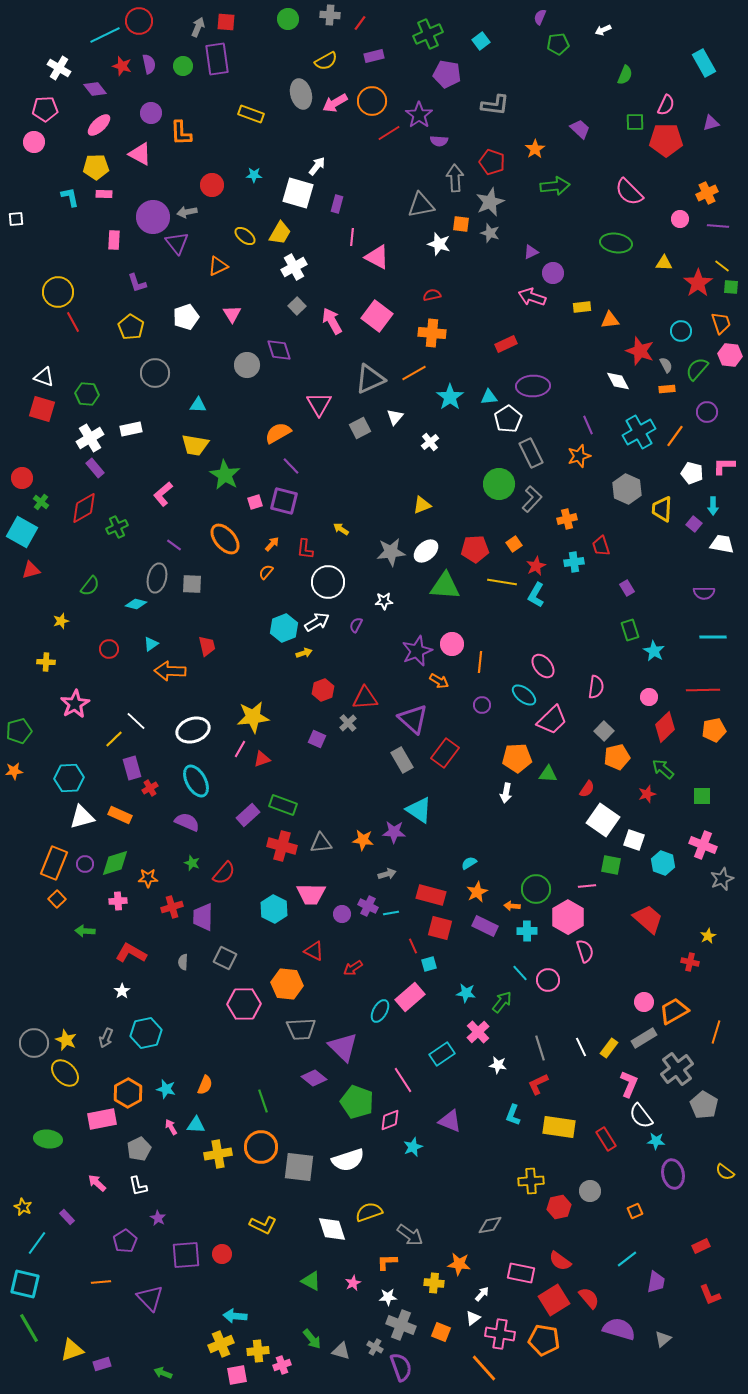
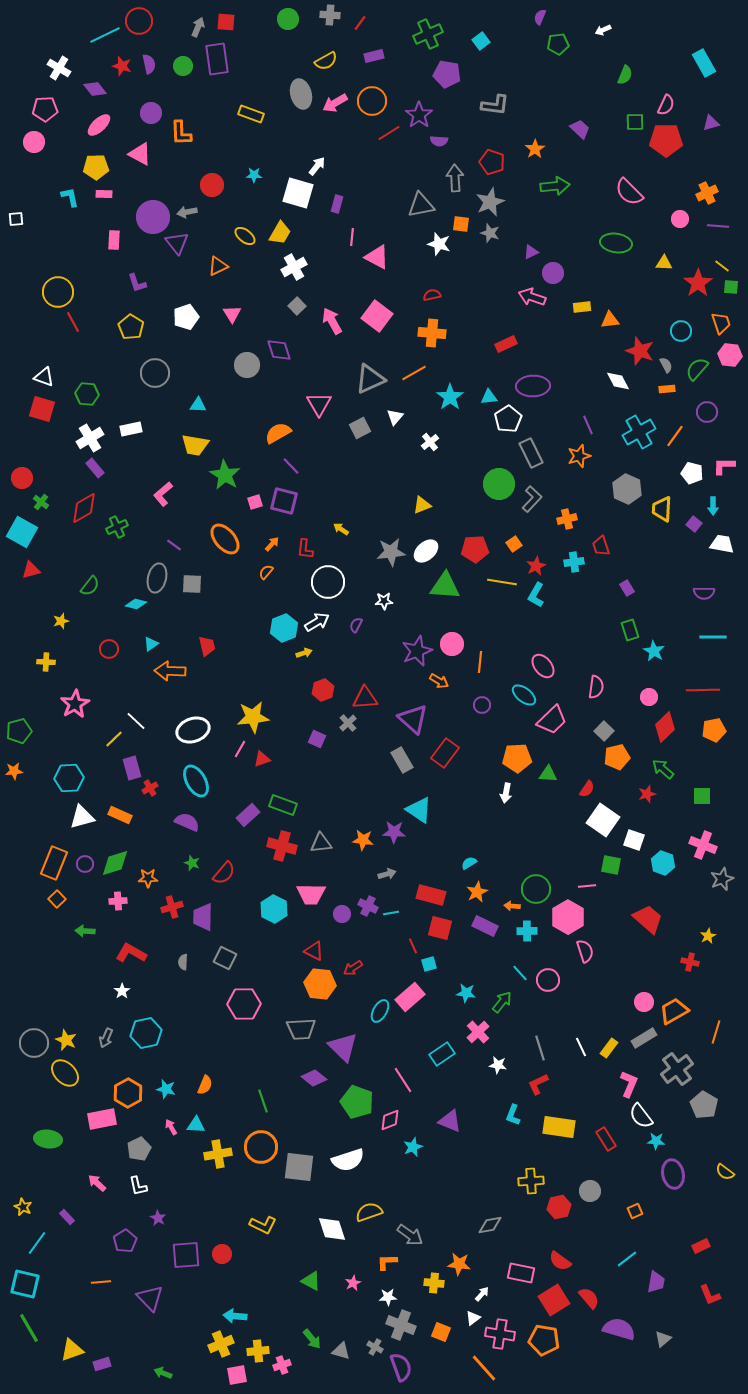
orange hexagon at (287, 984): moved 33 px right
